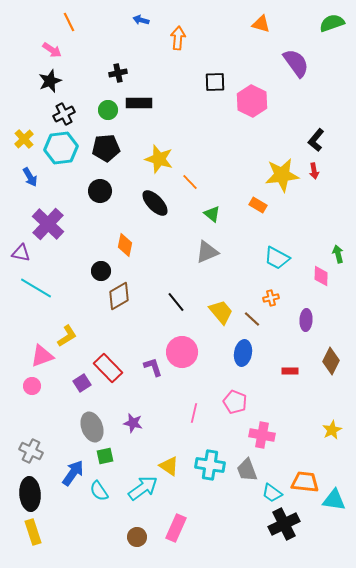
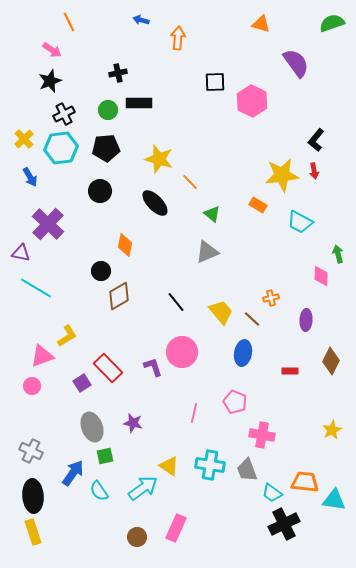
cyan trapezoid at (277, 258): moved 23 px right, 36 px up
black ellipse at (30, 494): moved 3 px right, 2 px down
